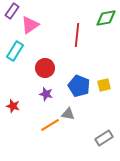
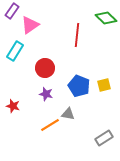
green diamond: rotated 55 degrees clockwise
